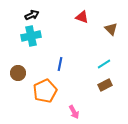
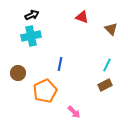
cyan line: moved 3 px right, 1 px down; rotated 32 degrees counterclockwise
pink arrow: rotated 16 degrees counterclockwise
